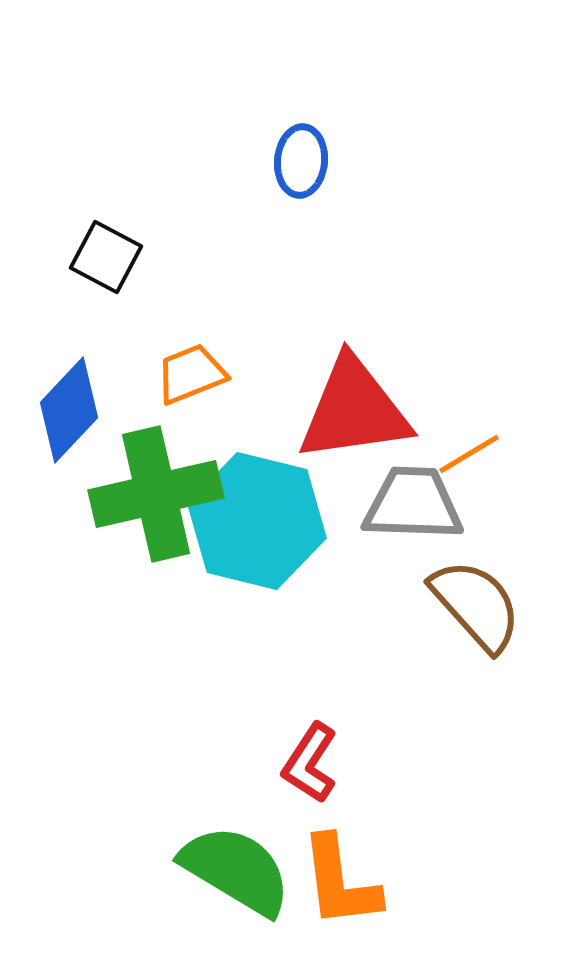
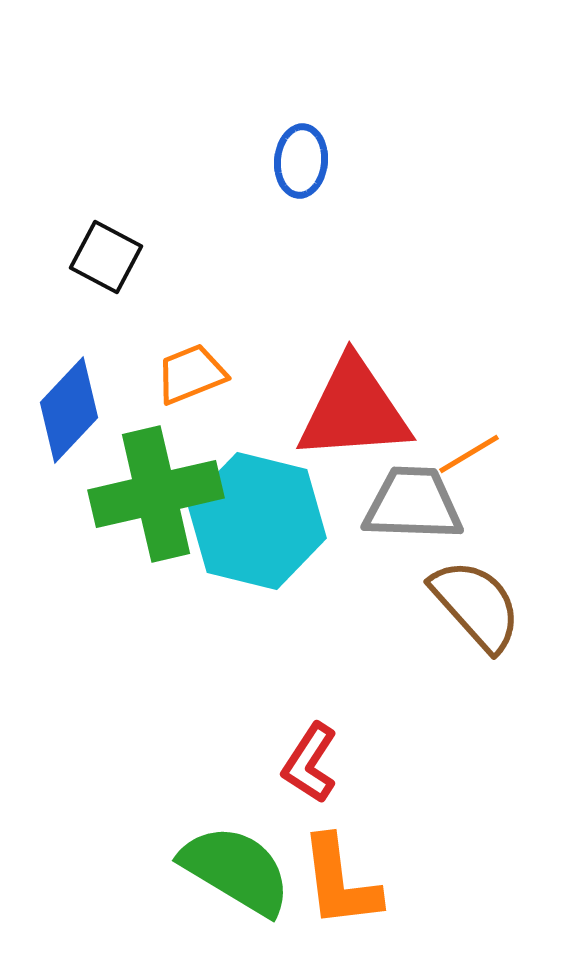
red triangle: rotated 4 degrees clockwise
